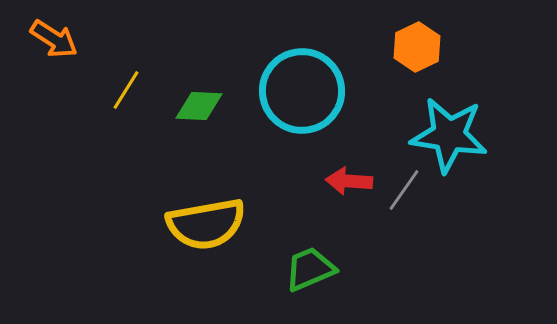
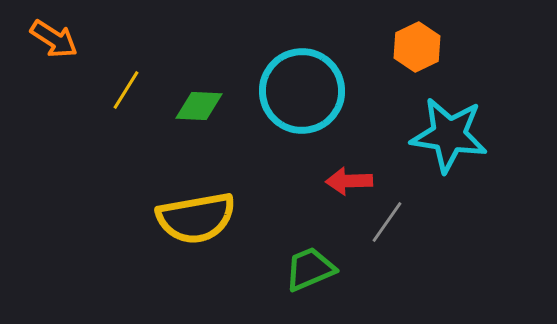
red arrow: rotated 6 degrees counterclockwise
gray line: moved 17 px left, 32 px down
yellow semicircle: moved 10 px left, 6 px up
